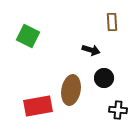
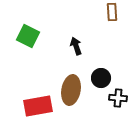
brown rectangle: moved 10 px up
black arrow: moved 15 px left, 4 px up; rotated 126 degrees counterclockwise
black circle: moved 3 px left
black cross: moved 12 px up
